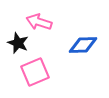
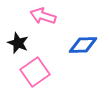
pink arrow: moved 4 px right, 6 px up
pink square: rotated 12 degrees counterclockwise
